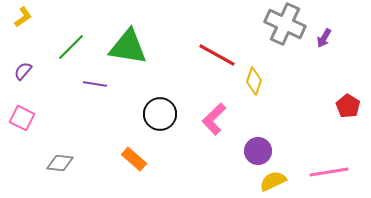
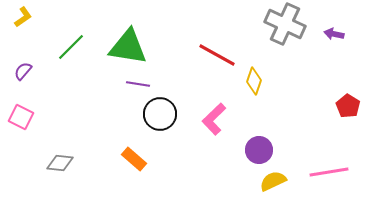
purple arrow: moved 10 px right, 4 px up; rotated 72 degrees clockwise
purple line: moved 43 px right
pink square: moved 1 px left, 1 px up
purple circle: moved 1 px right, 1 px up
